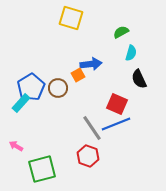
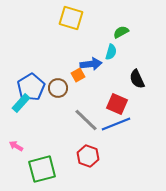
cyan semicircle: moved 20 px left, 1 px up
black semicircle: moved 2 px left
gray line: moved 6 px left, 8 px up; rotated 12 degrees counterclockwise
